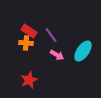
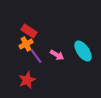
purple line: moved 15 px left, 21 px down
orange cross: moved 1 px down; rotated 32 degrees counterclockwise
cyan ellipse: rotated 70 degrees counterclockwise
red star: moved 2 px left
